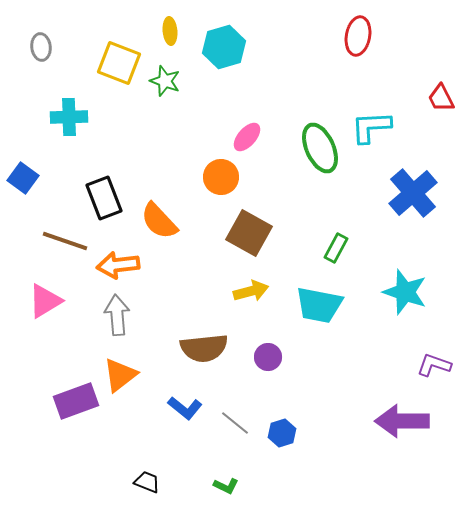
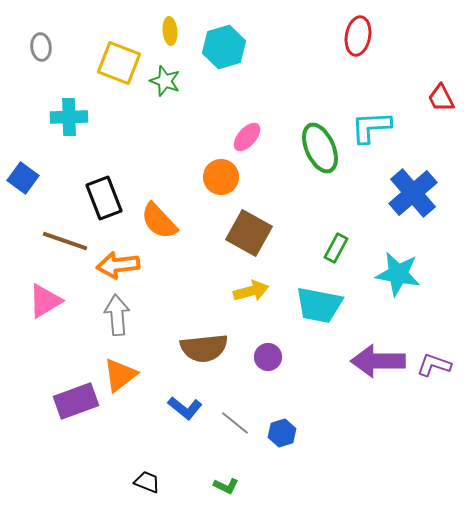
cyan star: moved 7 px left, 18 px up; rotated 9 degrees counterclockwise
purple arrow: moved 24 px left, 60 px up
